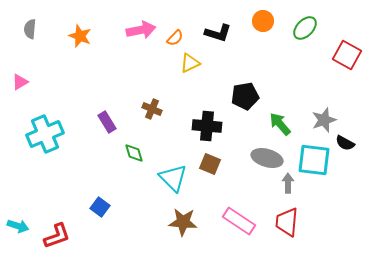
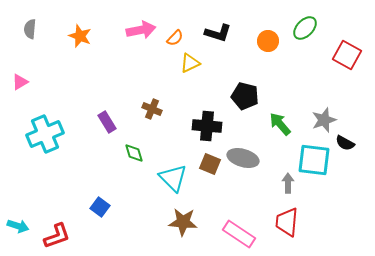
orange circle: moved 5 px right, 20 px down
black pentagon: rotated 24 degrees clockwise
gray ellipse: moved 24 px left
pink rectangle: moved 13 px down
